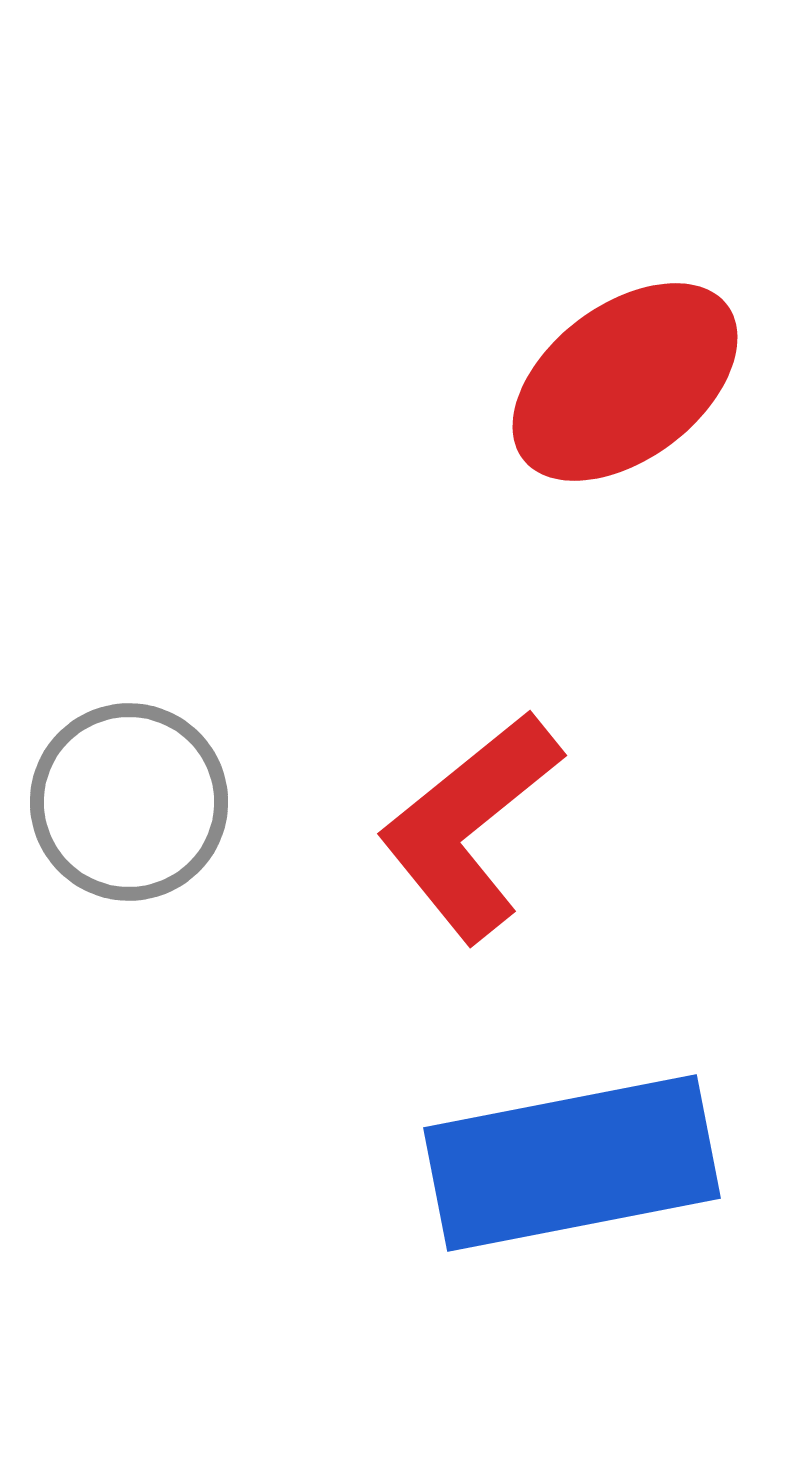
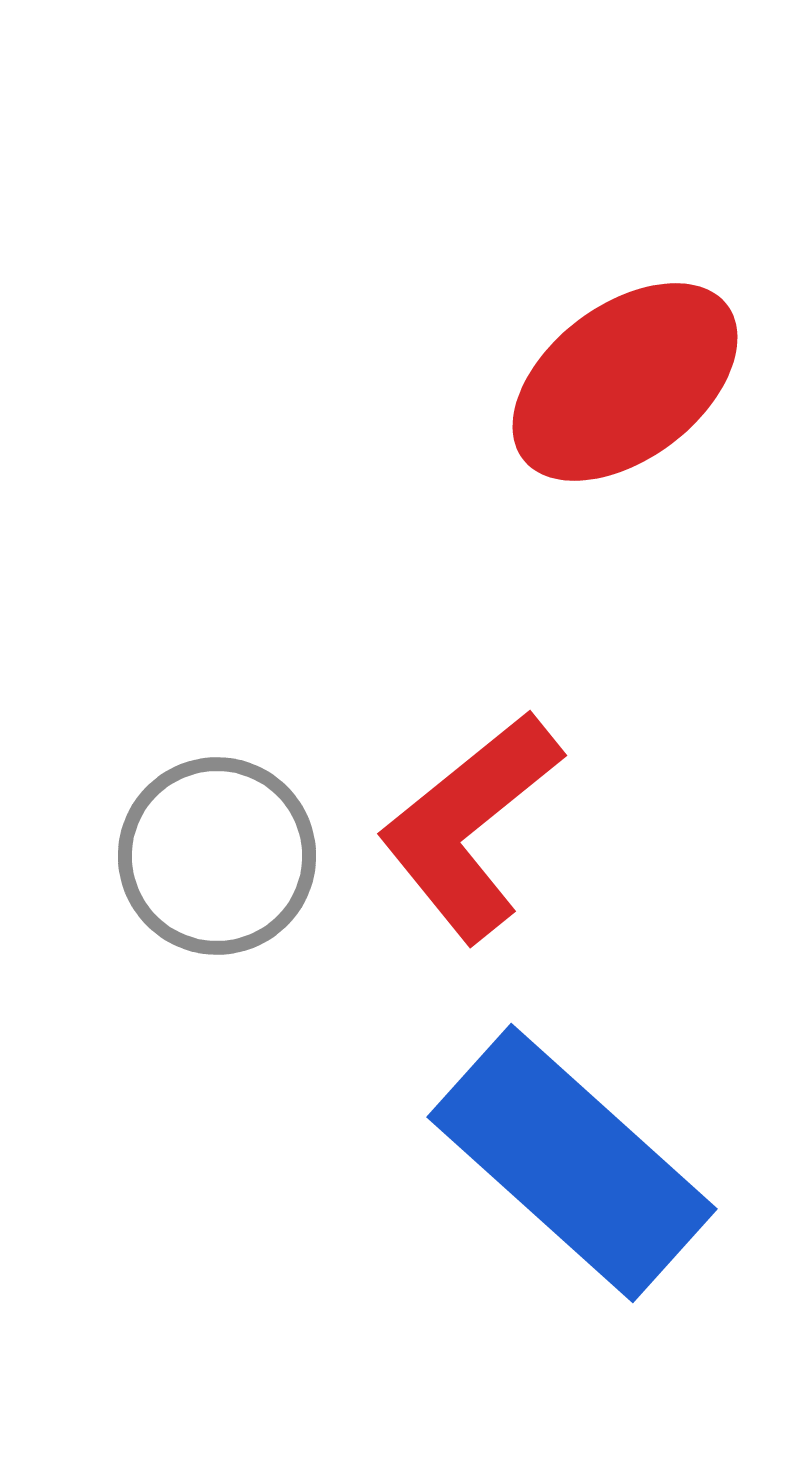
gray circle: moved 88 px right, 54 px down
blue rectangle: rotated 53 degrees clockwise
